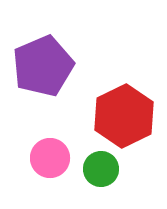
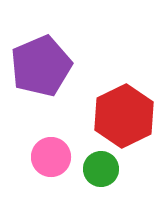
purple pentagon: moved 2 px left
pink circle: moved 1 px right, 1 px up
